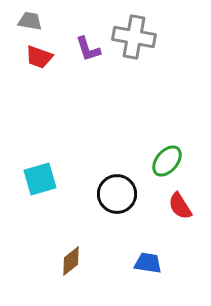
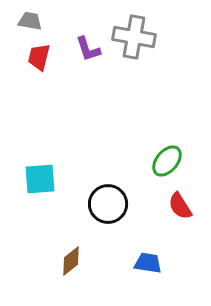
red trapezoid: rotated 84 degrees clockwise
cyan square: rotated 12 degrees clockwise
black circle: moved 9 px left, 10 px down
